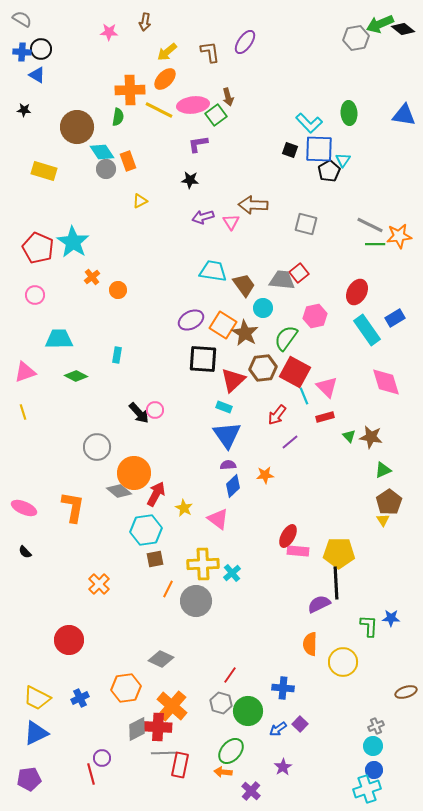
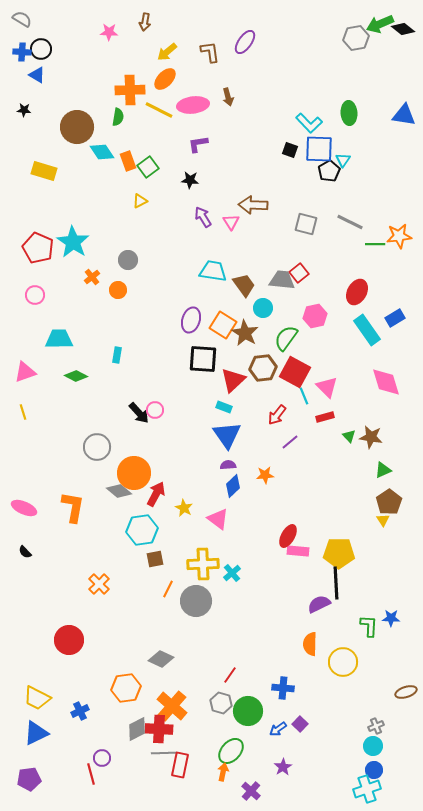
green square at (216, 115): moved 68 px left, 52 px down
gray circle at (106, 169): moved 22 px right, 91 px down
purple arrow at (203, 217): rotated 75 degrees clockwise
gray line at (370, 225): moved 20 px left, 3 px up
purple ellipse at (191, 320): rotated 45 degrees counterclockwise
cyan hexagon at (146, 530): moved 4 px left
blue cross at (80, 698): moved 13 px down
red cross at (158, 727): moved 1 px right, 2 px down
orange arrow at (223, 772): rotated 96 degrees clockwise
